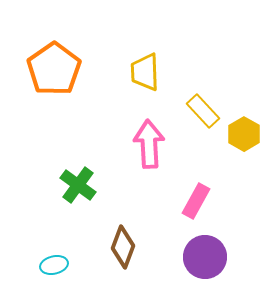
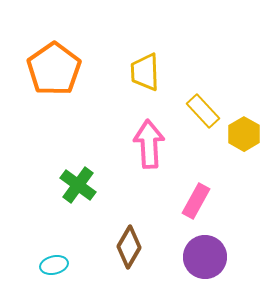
brown diamond: moved 6 px right; rotated 9 degrees clockwise
